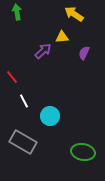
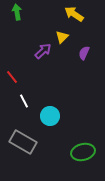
yellow triangle: rotated 40 degrees counterclockwise
green ellipse: rotated 25 degrees counterclockwise
